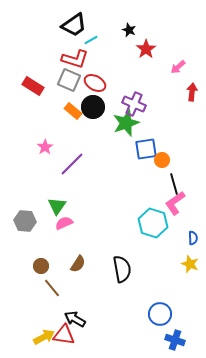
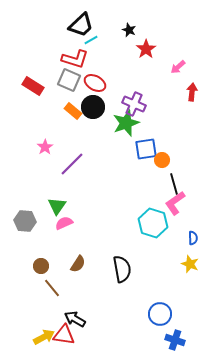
black trapezoid: moved 7 px right; rotated 8 degrees counterclockwise
